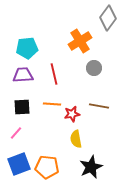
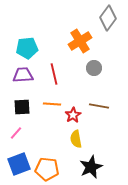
red star: moved 1 px right, 1 px down; rotated 21 degrees counterclockwise
orange pentagon: moved 2 px down
